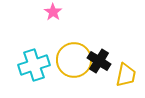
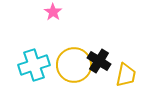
yellow circle: moved 5 px down
